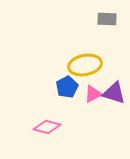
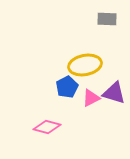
pink triangle: moved 2 px left, 4 px down
